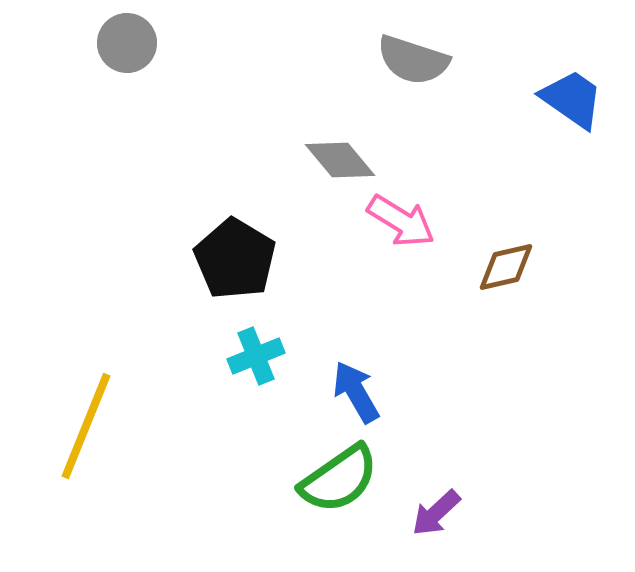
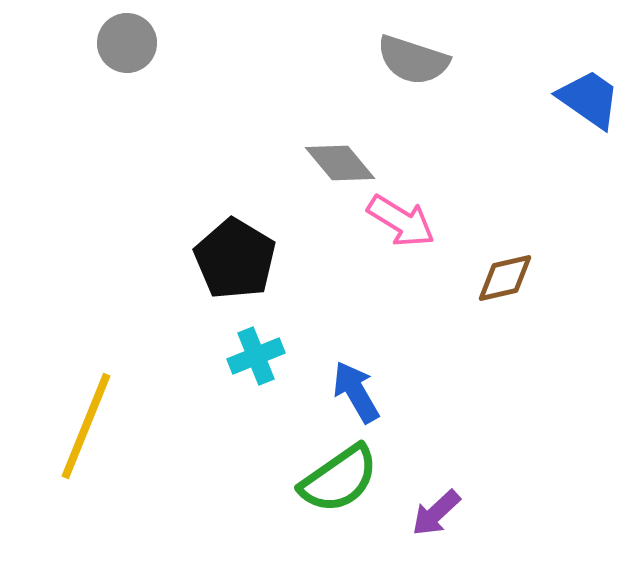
blue trapezoid: moved 17 px right
gray diamond: moved 3 px down
brown diamond: moved 1 px left, 11 px down
